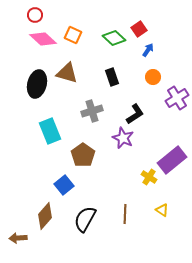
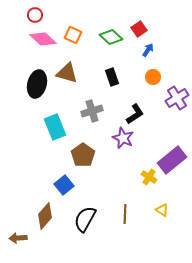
green diamond: moved 3 px left, 1 px up
cyan rectangle: moved 5 px right, 4 px up
